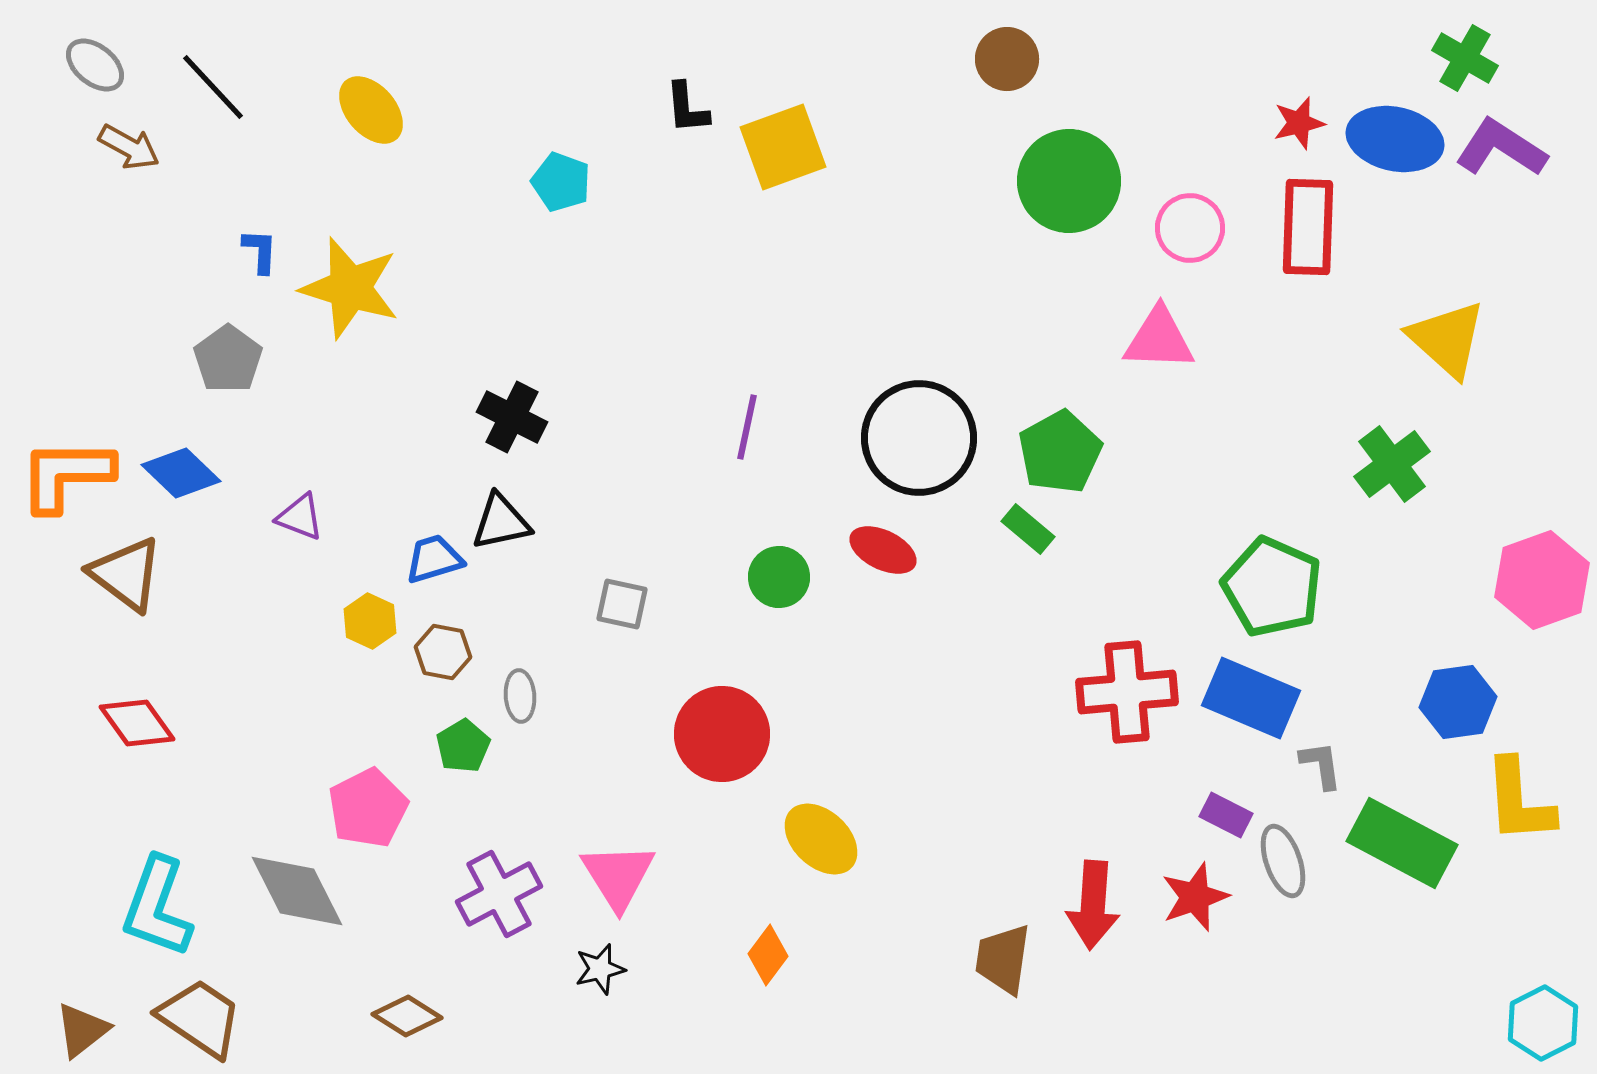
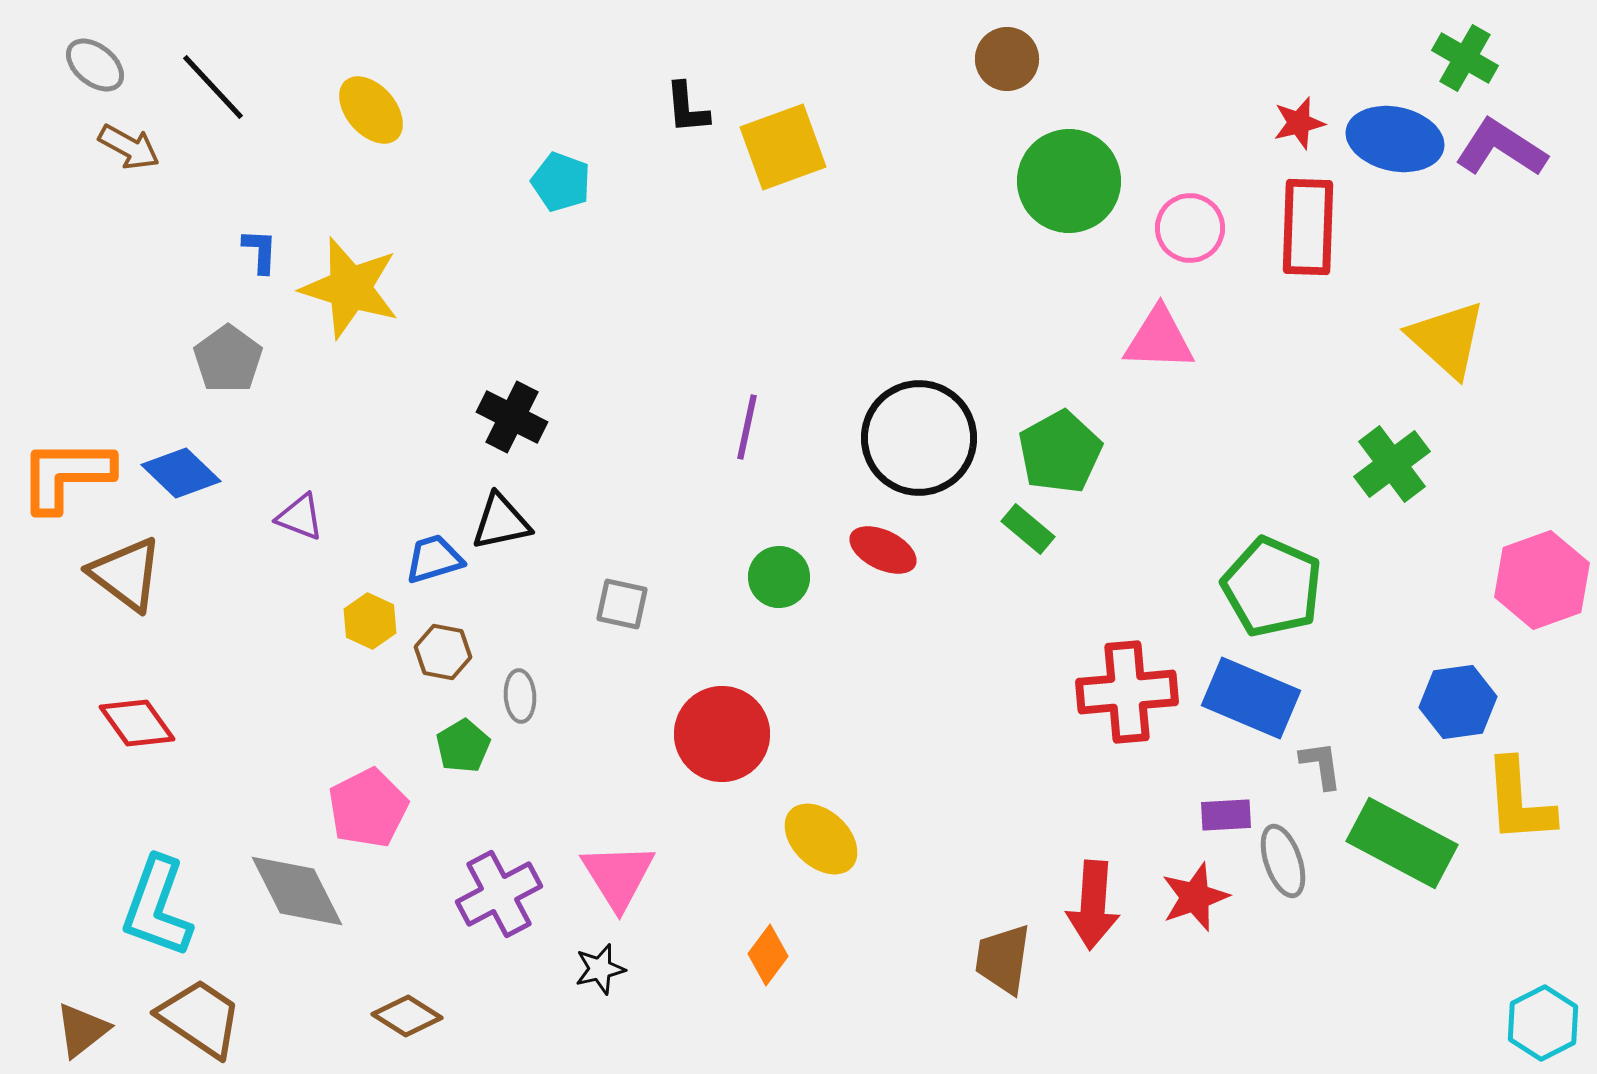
purple rectangle at (1226, 815): rotated 30 degrees counterclockwise
